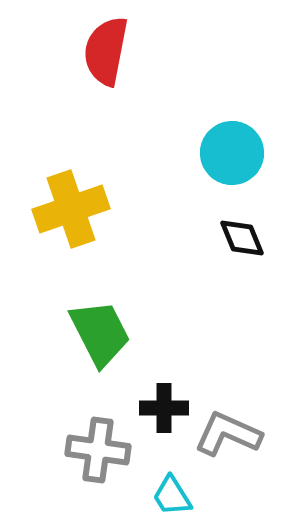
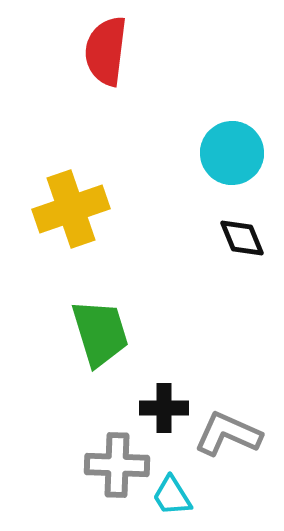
red semicircle: rotated 4 degrees counterclockwise
green trapezoid: rotated 10 degrees clockwise
gray cross: moved 19 px right, 15 px down; rotated 6 degrees counterclockwise
